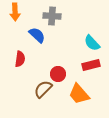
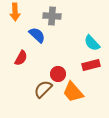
red semicircle: moved 1 px right, 1 px up; rotated 21 degrees clockwise
orange trapezoid: moved 6 px left, 2 px up
